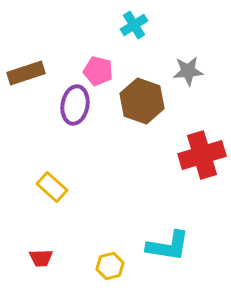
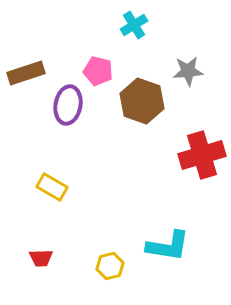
purple ellipse: moved 7 px left
yellow rectangle: rotated 12 degrees counterclockwise
